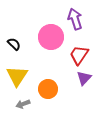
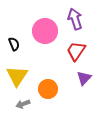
pink circle: moved 6 px left, 6 px up
black semicircle: rotated 24 degrees clockwise
red trapezoid: moved 3 px left, 4 px up
